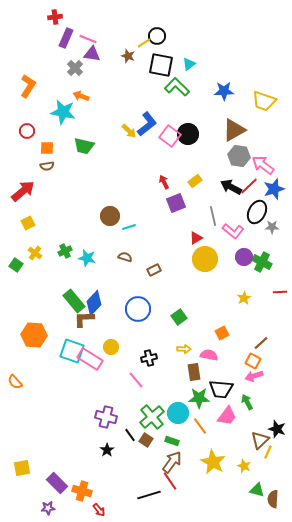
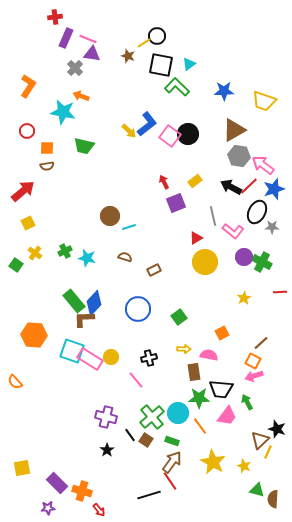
yellow circle at (205, 259): moved 3 px down
yellow circle at (111, 347): moved 10 px down
